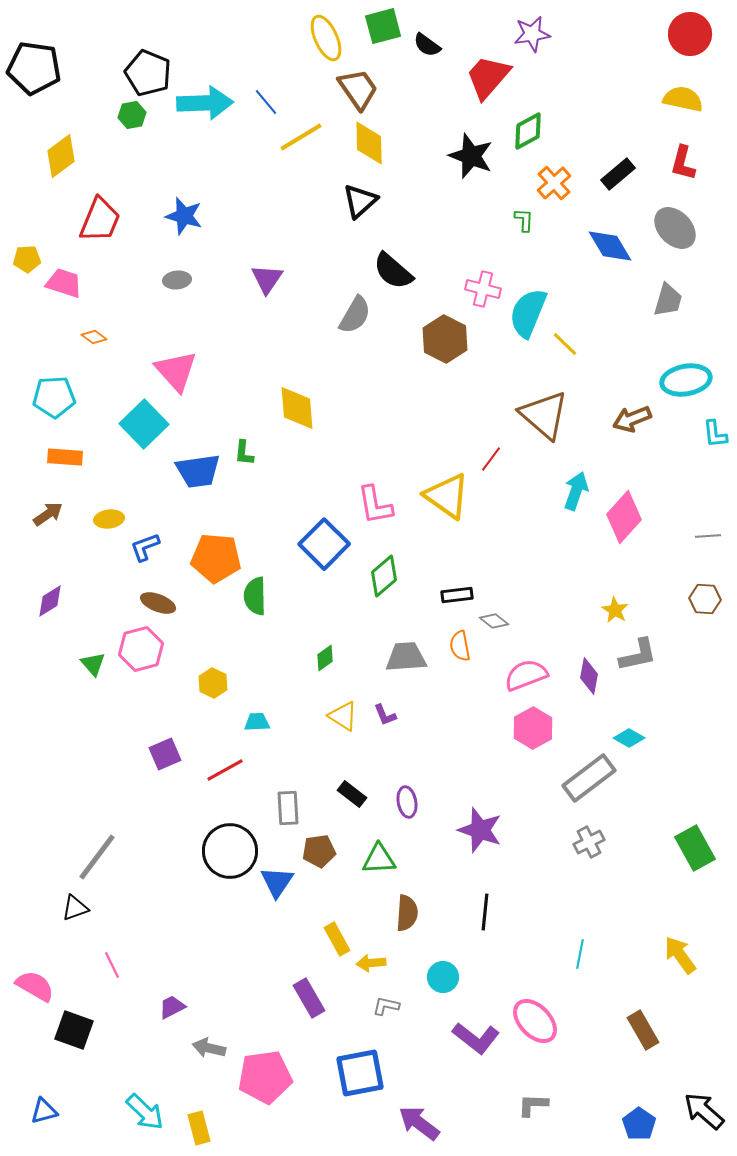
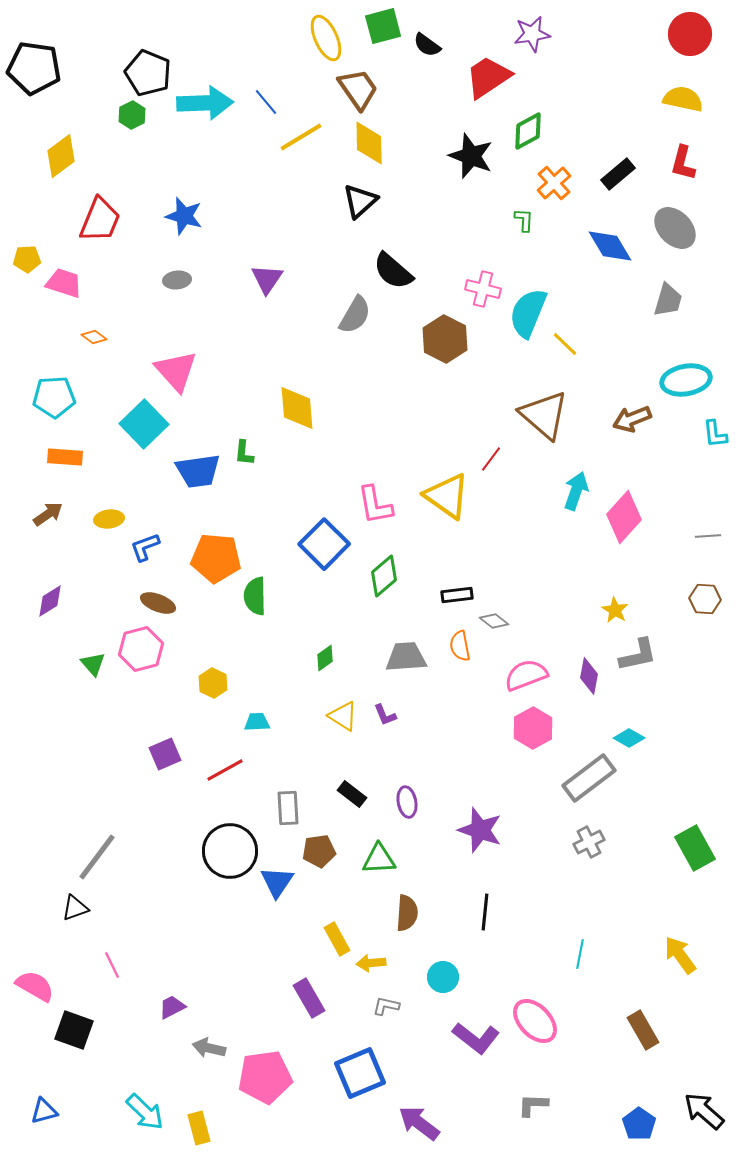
red trapezoid at (488, 77): rotated 15 degrees clockwise
green hexagon at (132, 115): rotated 16 degrees counterclockwise
blue square at (360, 1073): rotated 12 degrees counterclockwise
